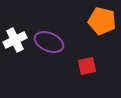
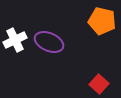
red square: moved 12 px right, 18 px down; rotated 36 degrees counterclockwise
